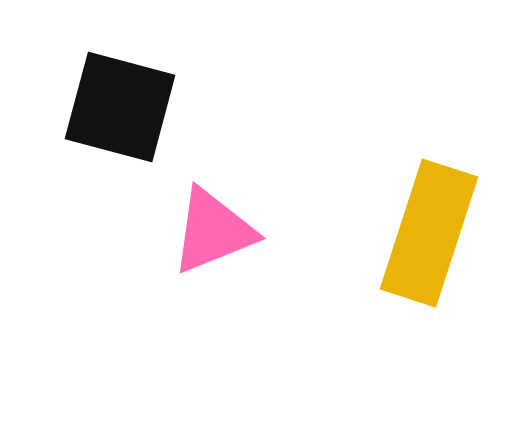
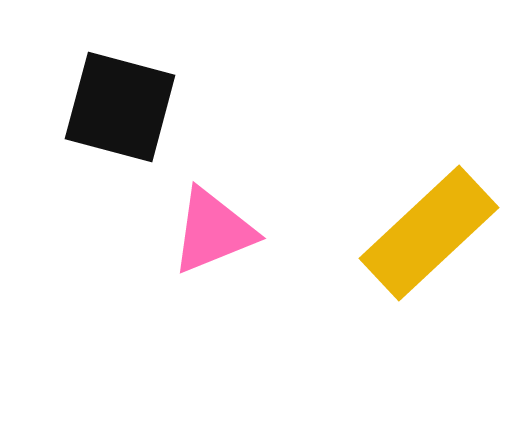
yellow rectangle: rotated 29 degrees clockwise
